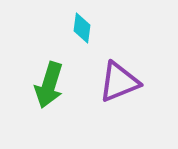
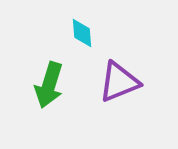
cyan diamond: moved 5 px down; rotated 12 degrees counterclockwise
